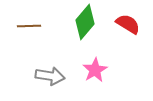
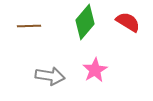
red semicircle: moved 2 px up
